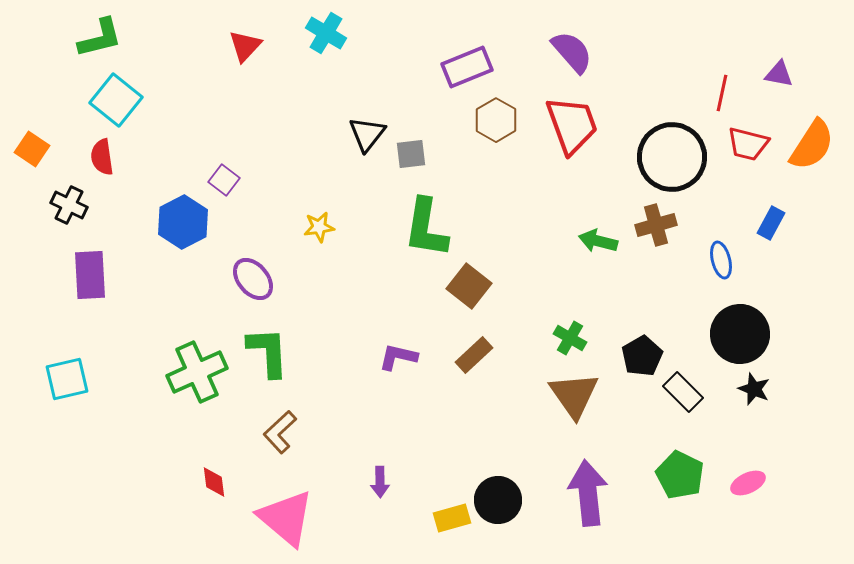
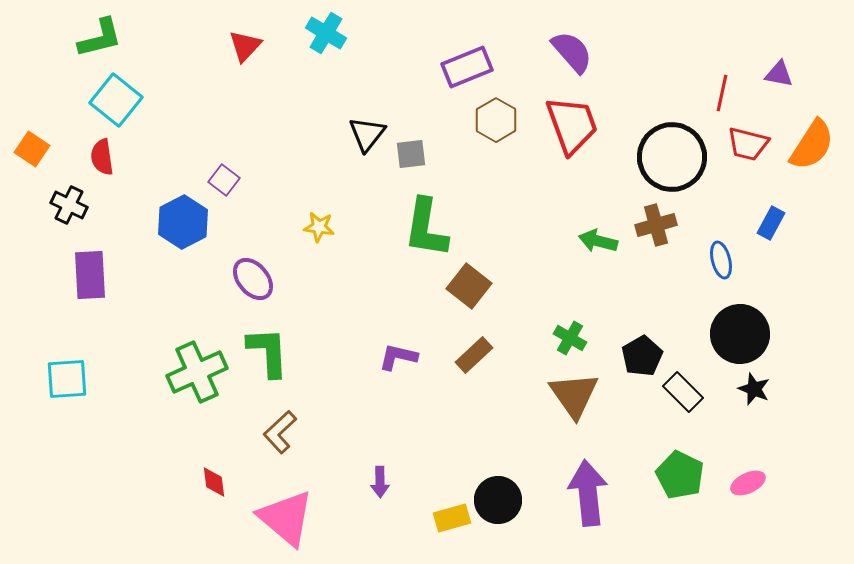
yellow star at (319, 227): rotated 16 degrees clockwise
cyan square at (67, 379): rotated 9 degrees clockwise
